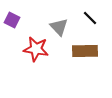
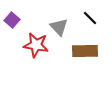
purple square: rotated 14 degrees clockwise
red star: moved 4 px up
